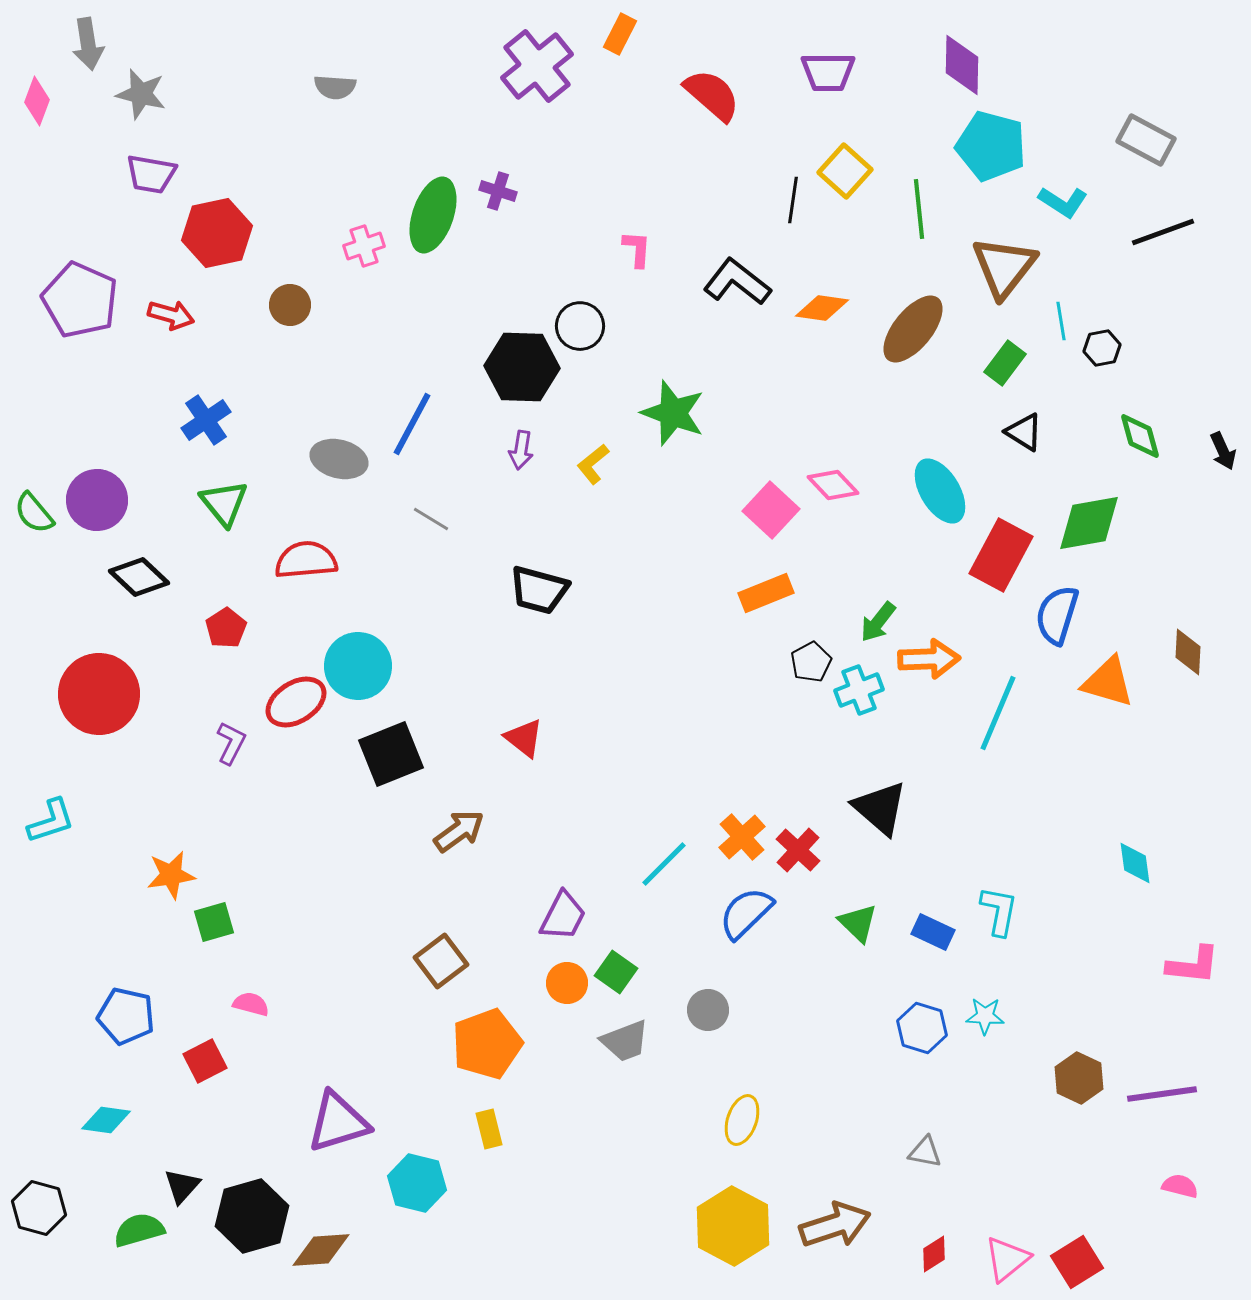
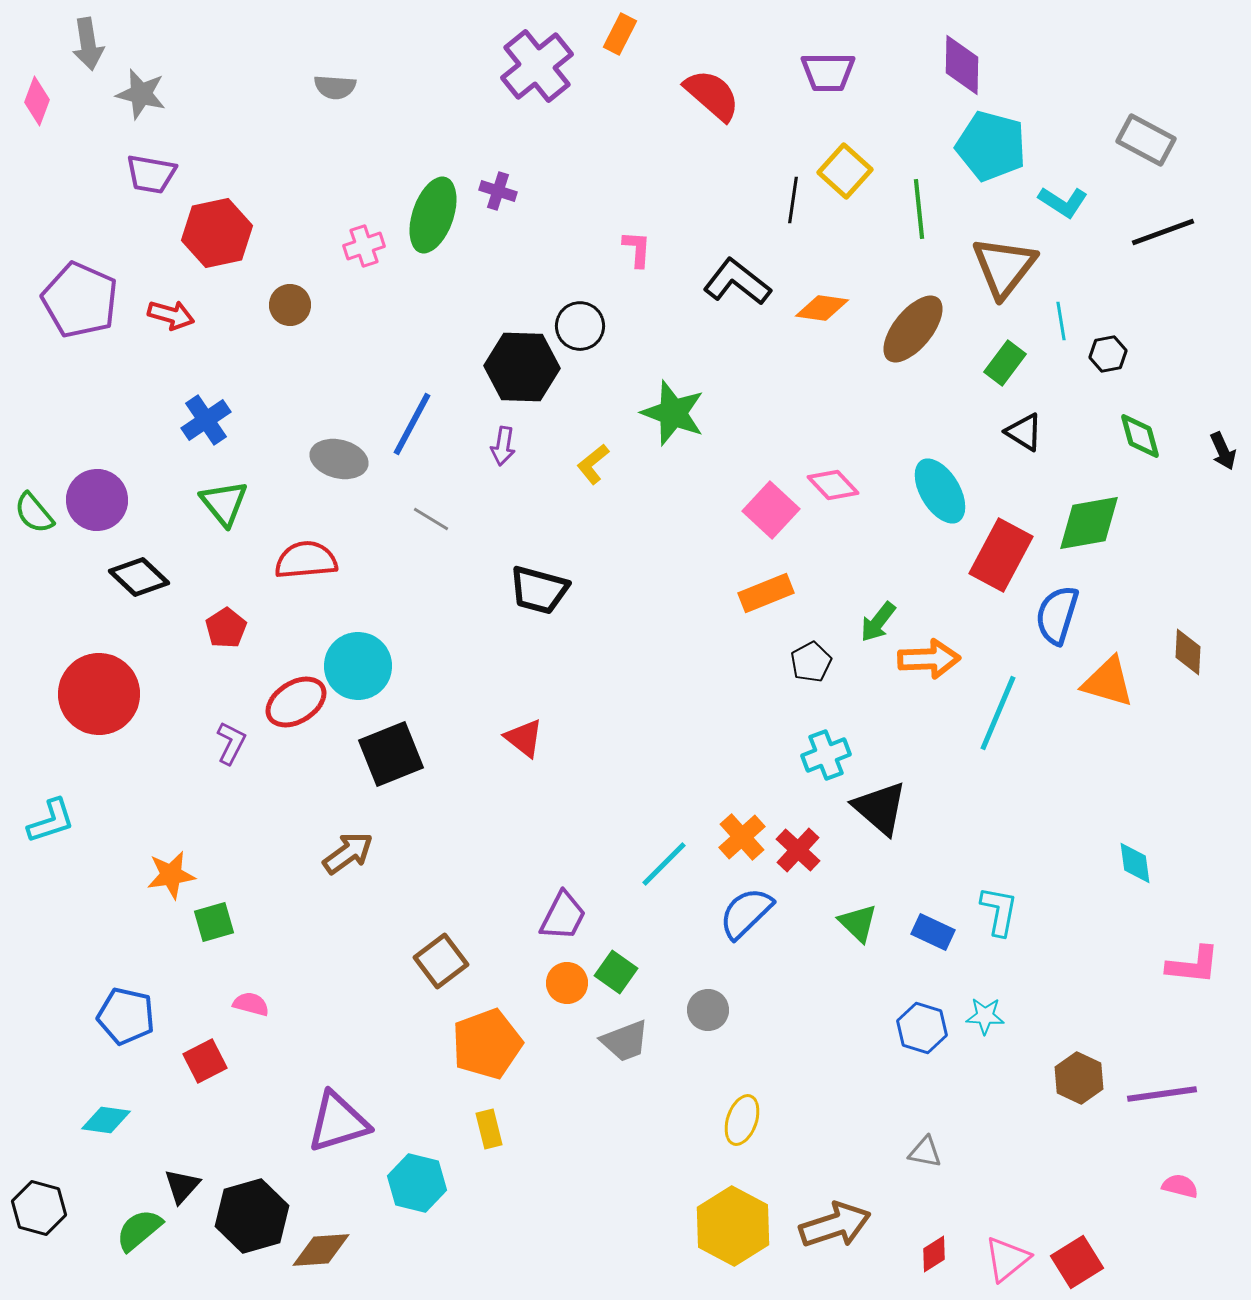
black hexagon at (1102, 348): moved 6 px right, 6 px down
purple arrow at (521, 450): moved 18 px left, 4 px up
cyan cross at (859, 690): moved 33 px left, 65 px down
brown arrow at (459, 831): moved 111 px left, 22 px down
green semicircle at (139, 1230): rotated 24 degrees counterclockwise
